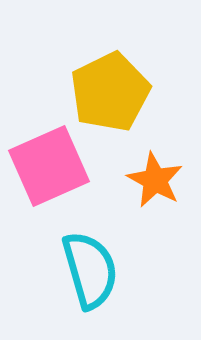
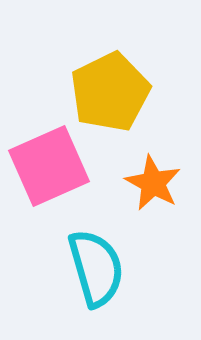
orange star: moved 2 px left, 3 px down
cyan semicircle: moved 6 px right, 2 px up
